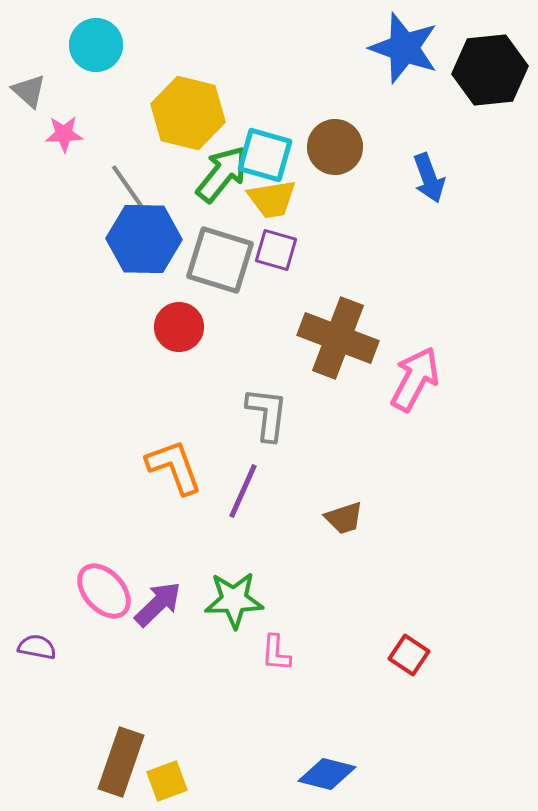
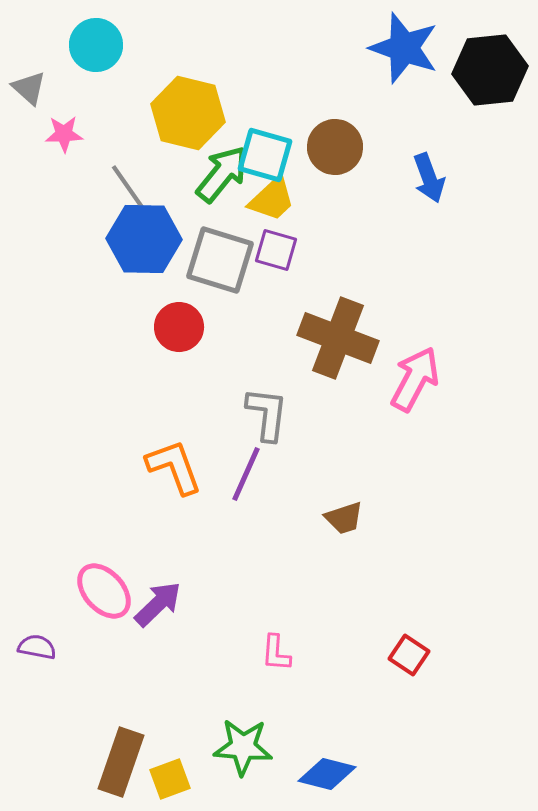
gray triangle: moved 3 px up
yellow trapezoid: rotated 34 degrees counterclockwise
purple line: moved 3 px right, 17 px up
green star: moved 9 px right, 147 px down; rotated 6 degrees clockwise
yellow square: moved 3 px right, 2 px up
